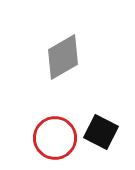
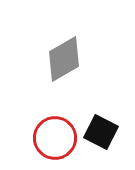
gray diamond: moved 1 px right, 2 px down
